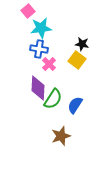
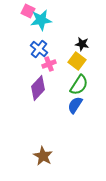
pink square: rotated 24 degrees counterclockwise
cyan star: moved 8 px up
blue cross: rotated 30 degrees clockwise
yellow square: moved 1 px down
pink cross: rotated 24 degrees clockwise
purple diamond: rotated 40 degrees clockwise
green semicircle: moved 26 px right, 14 px up
brown star: moved 18 px left, 20 px down; rotated 24 degrees counterclockwise
